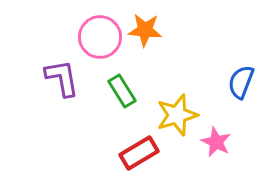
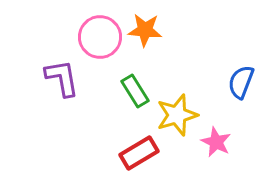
green rectangle: moved 13 px right
